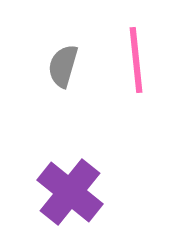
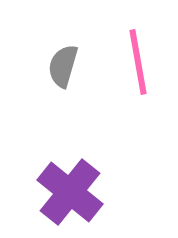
pink line: moved 2 px right, 2 px down; rotated 4 degrees counterclockwise
